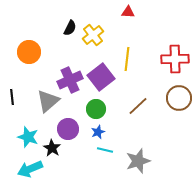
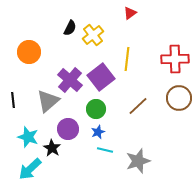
red triangle: moved 2 px right, 1 px down; rotated 40 degrees counterclockwise
purple cross: rotated 25 degrees counterclockwise
black line: moved 1 px right, 3 px down
cyan arrow: rotated 20 degrees counterclockwise
